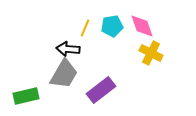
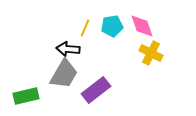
purple rectangle: moved 5 px left
